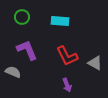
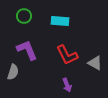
green circle: moved 2 px right, 1 px up
red L-shape: moved 1 px up
gray semicircle: rotated 84 degrees clockwise
